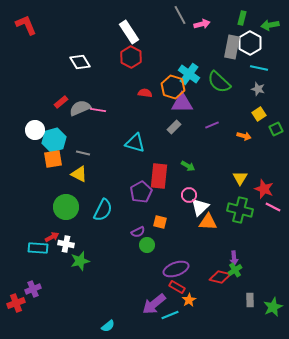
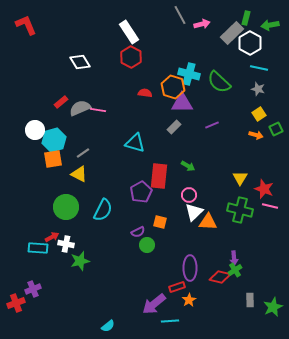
green rectangle at (242, 18): moved 4 px right
gray rectangle at (232, 47): moved 14 px up; rotated 35 degrees clockwise
cyan cross at (189, 74): rotated 20 degrees counterclockwise
orange arrow at (244, 136): moved 12 px right, 1 px up
gray line at (83, 153): rotated 48 degrees counterclockwise
white triangle at (200, 207): moved 6 px left, 5 px down
pink line at (273, 207): moved 3 px left, 1 px up; rotated 14 degrees counterclockwise
purple ellipse at (176, 269): moved 14 px right, 1 px up; rotated 70 degrees counterclockwise
red rectangle at (177, 287): rotated 49 degrees counterclockwise
cyan line at (170, 315): moved 6 px down; rotated 18 degrees clockwise
